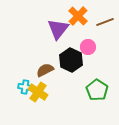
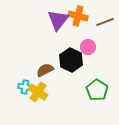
orange cross: rotated 30 degrees counterclockwise
purple triangle: moved 9 px up
